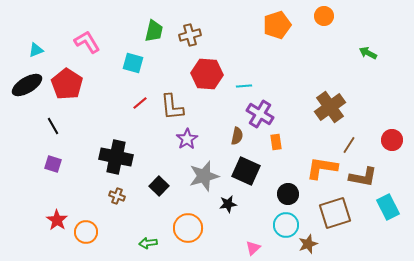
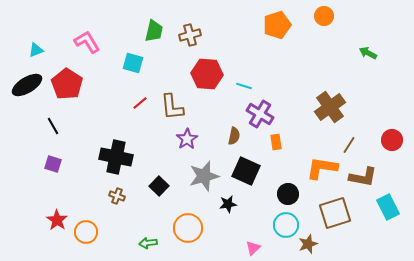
cyan line at (244, 86): rotated 21 degrees clockwise
brown semicircle at (237, 136): moved 3 px left
